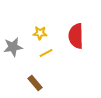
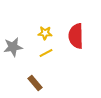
yellow star: moved 5 px right
